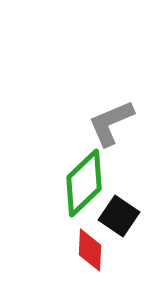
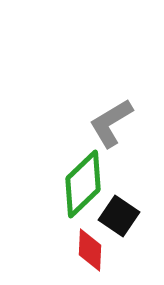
gray L-shape: rotated 8 degrees counterclockwise
green diamond: moved 1 px left, 1 px down
